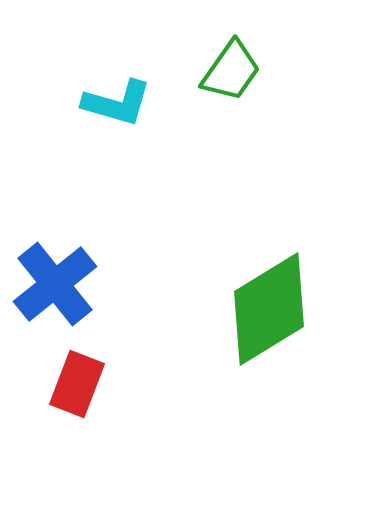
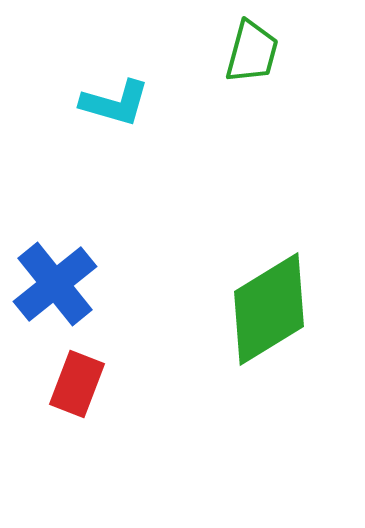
green trapezoid: moved 21 px right, 19 px up; rotated 20 degrees counterclockwise
cyan L-shape: moved 2 px left
